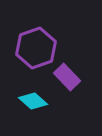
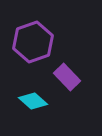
purple hexagon: moved 3 px left, 6 px up
